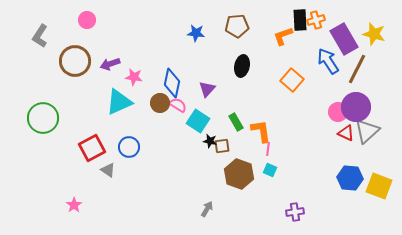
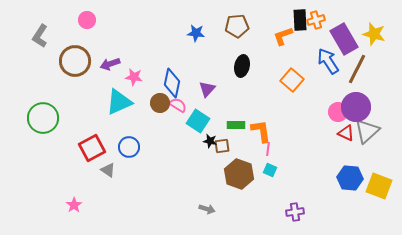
green rectangle at (236, 122): moved 3 px down; rotated 60 degrees counterclockwise
gray arrow at (207, 209): rotated 77 degrees clockwise
